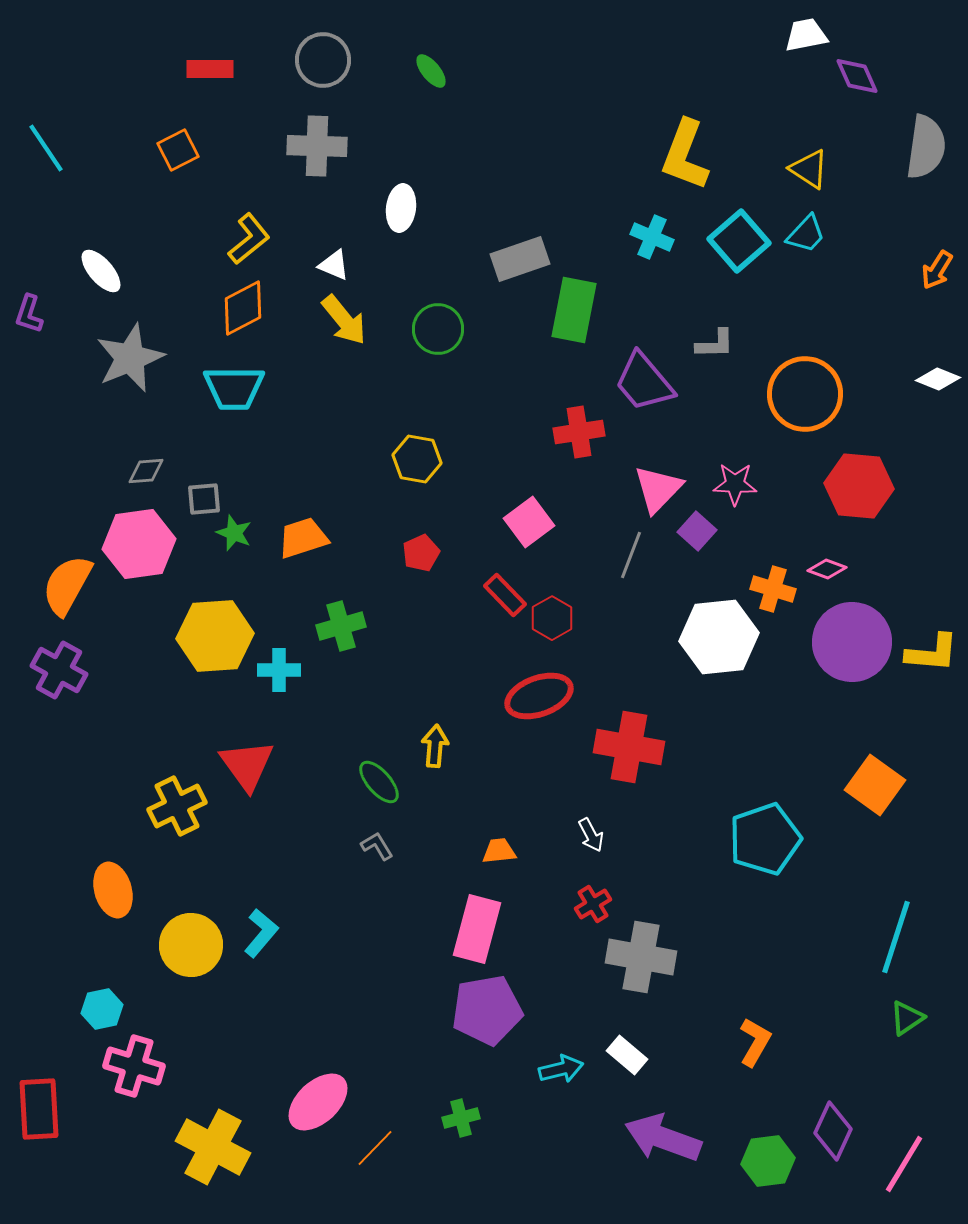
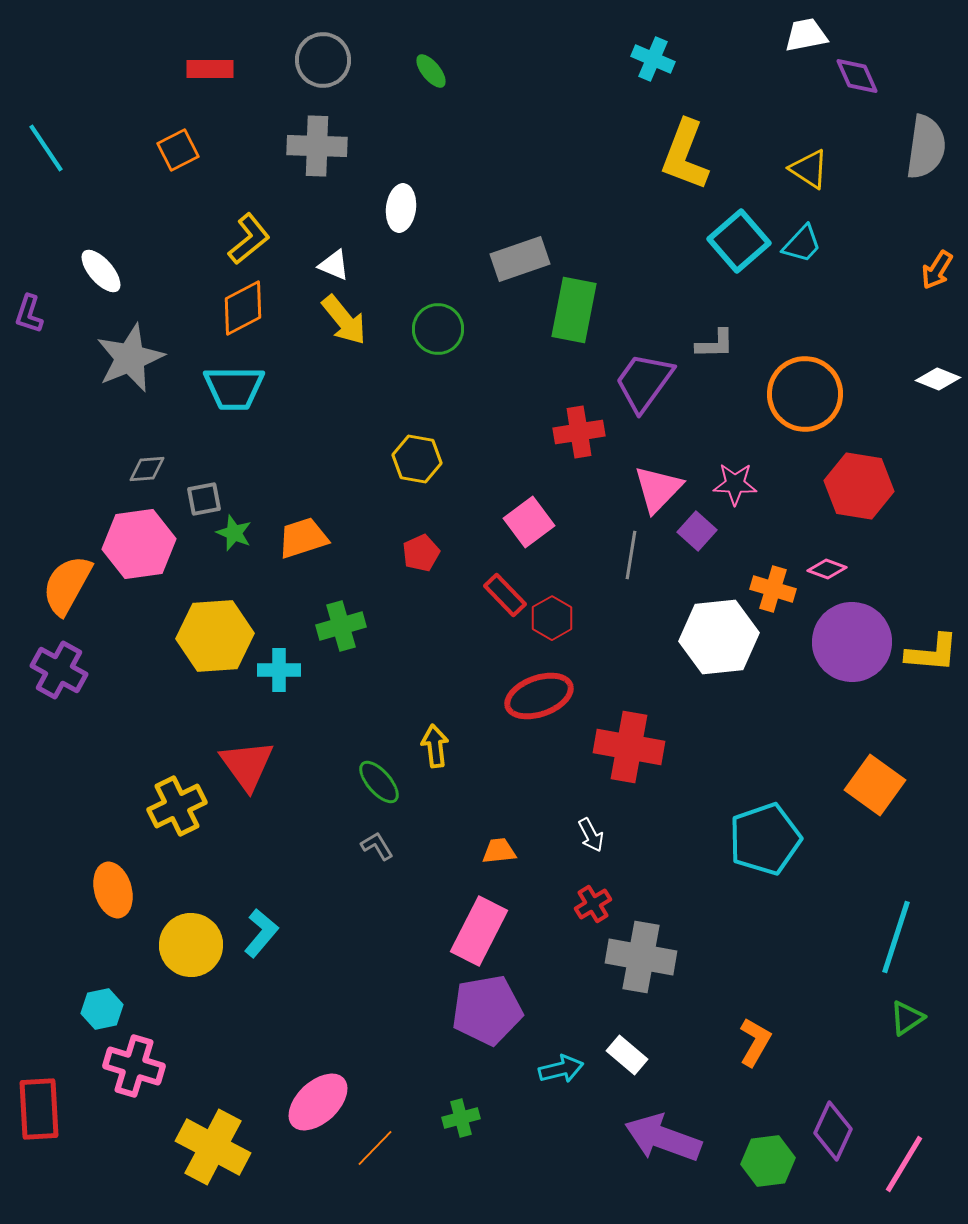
cyan trapezoid at (806, 234): moved 4 px left, 10 px down
cyan cross at (652, 237): moved 1 px right, 178 px up
purple trapezoid at (644, 382): rotated 76 degrees clockwise
gray diamond at (146, 471): moved 1 px right, 2 px up
red hexagon at (859, 486): rotated 4 degrees clockwise
gray square at (204, 499): rotated 6 degrees counterclockwise
gray line at (631, 555): rotated 12 degrees counterclockwise
yellow arrow at (435, 746): rotated 12 degrees counterclockwise
pink rectangle at (477, 929): moved 2 px right, 2 px down; rotated 12 degrees clockwise
